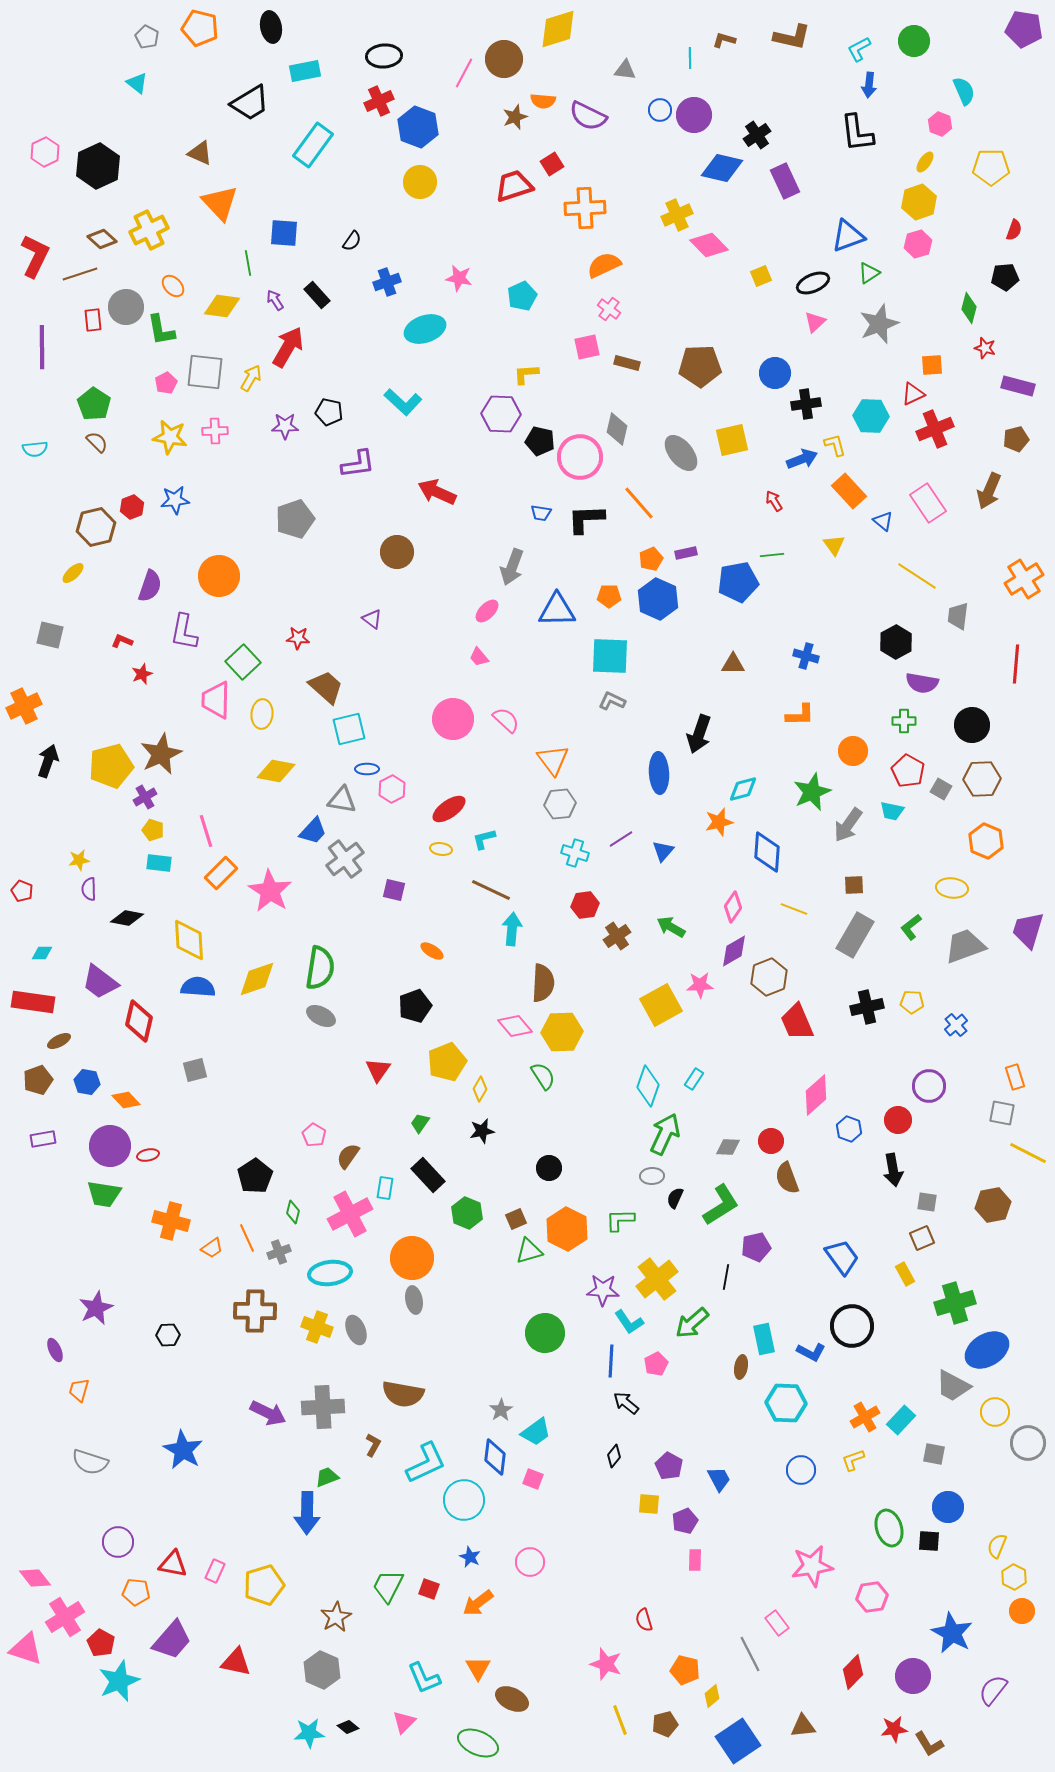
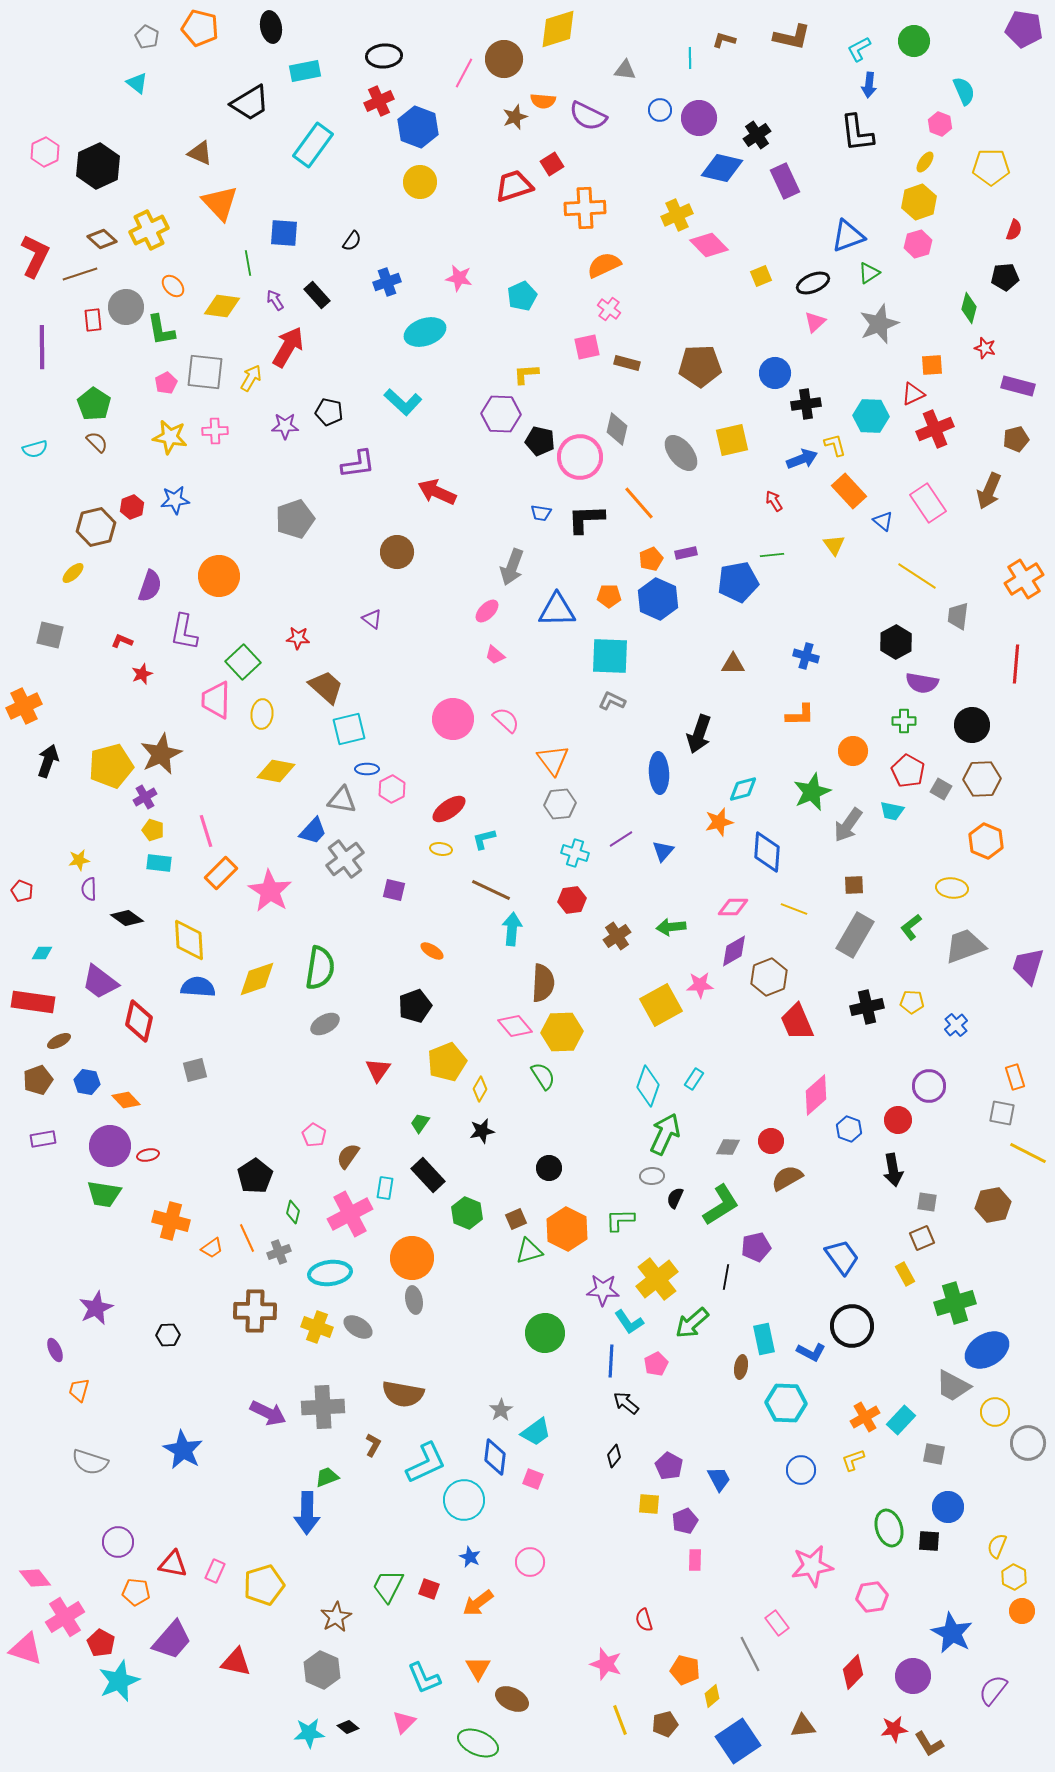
purple circle at (694, 115): moved 5 px right, 3 px down
cyan ellipse at (425, 329): moved 3 px down
cyan semicircle at (35, 449): rotated 10 degrees counterclockwise
pink trapezoid at (479, 657): moved 16 px right, 2 px up; rotated 10 degrees counterclockwise
red hexagon at (585, 905): moved 13 px left, 5 px up
pink diamond at (733, 907): rotated 56 degrees clockwise
black diamond at (127, 918): rotated 24 degrees clockwise
green arrow at (671, 927): rotated 36 degrees counterclockwise
purple trapezoid at (1028, 930): moved 36 px down
gray ellipse at (321, 1016): moved 4 px right, 8 px down; rotated 56 degrees counterclockwise
brown semicircle at (787, 1178): rotated 80 degrees clockwise
gray ellipse at (356, 1330): moved 2 px right, 3 px up; rotated 36 degrees counterclockwise
